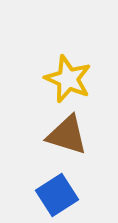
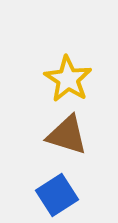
yellow star: rotated 9 degrees clockwise
